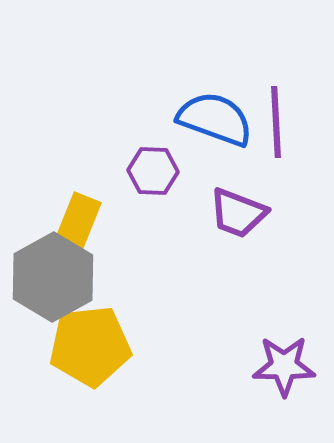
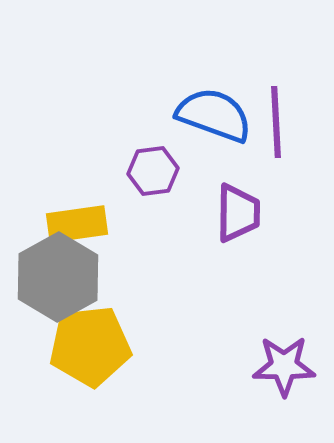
blue semicircle: moved 1 px left, 4 px up
purple hexagon: rotated 9 degrees counterclockwise
purple trapezoid: rotated 110 degrees counterclockwise
yellow rectangle: rotated 60 degrees clockwise
gray hexagon: moved 5 px right
